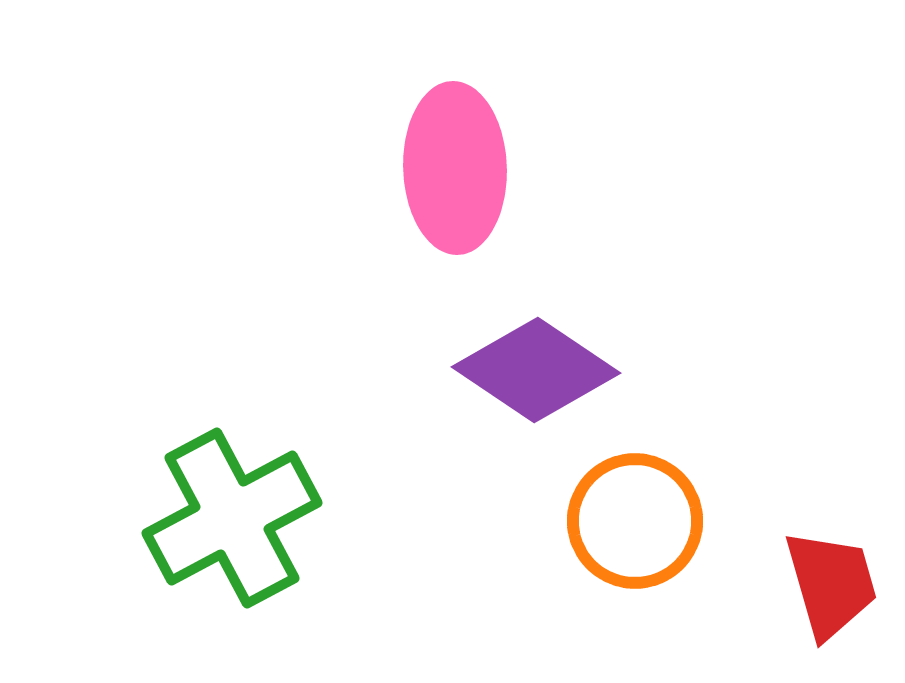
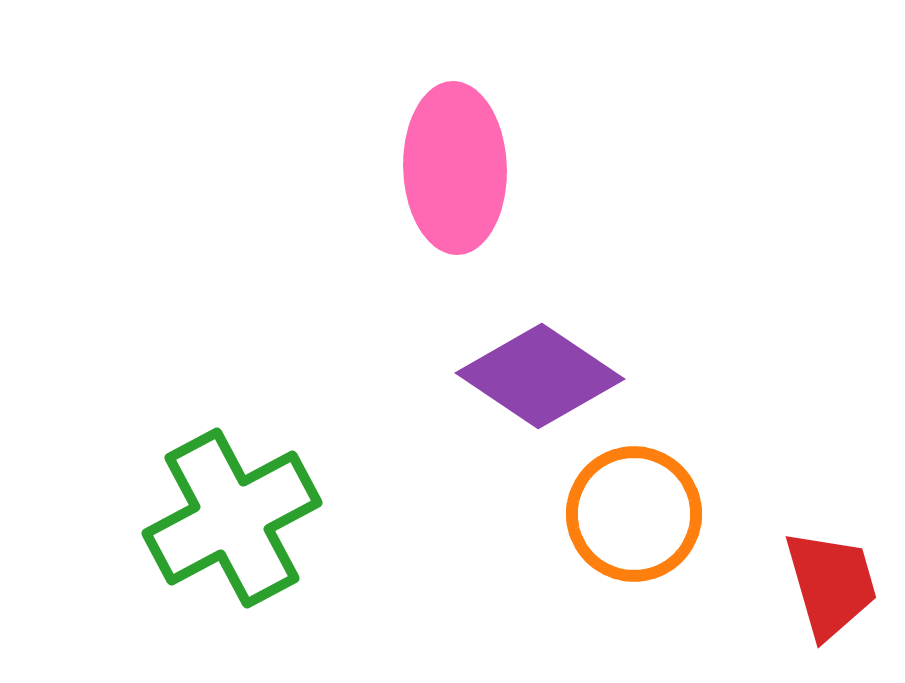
purple diamond: moved 4 px right, 6 px down
orange circle: moved 1 px left, 7 px up
